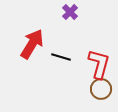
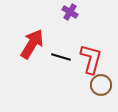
purple cross: rotated 14 degrees counterclockwise
red L-shape: moved 8 px left, 5 px up
brown circle: moved 4 px up
